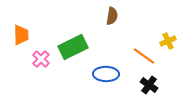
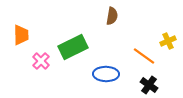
pink cross: moved 2 px down
